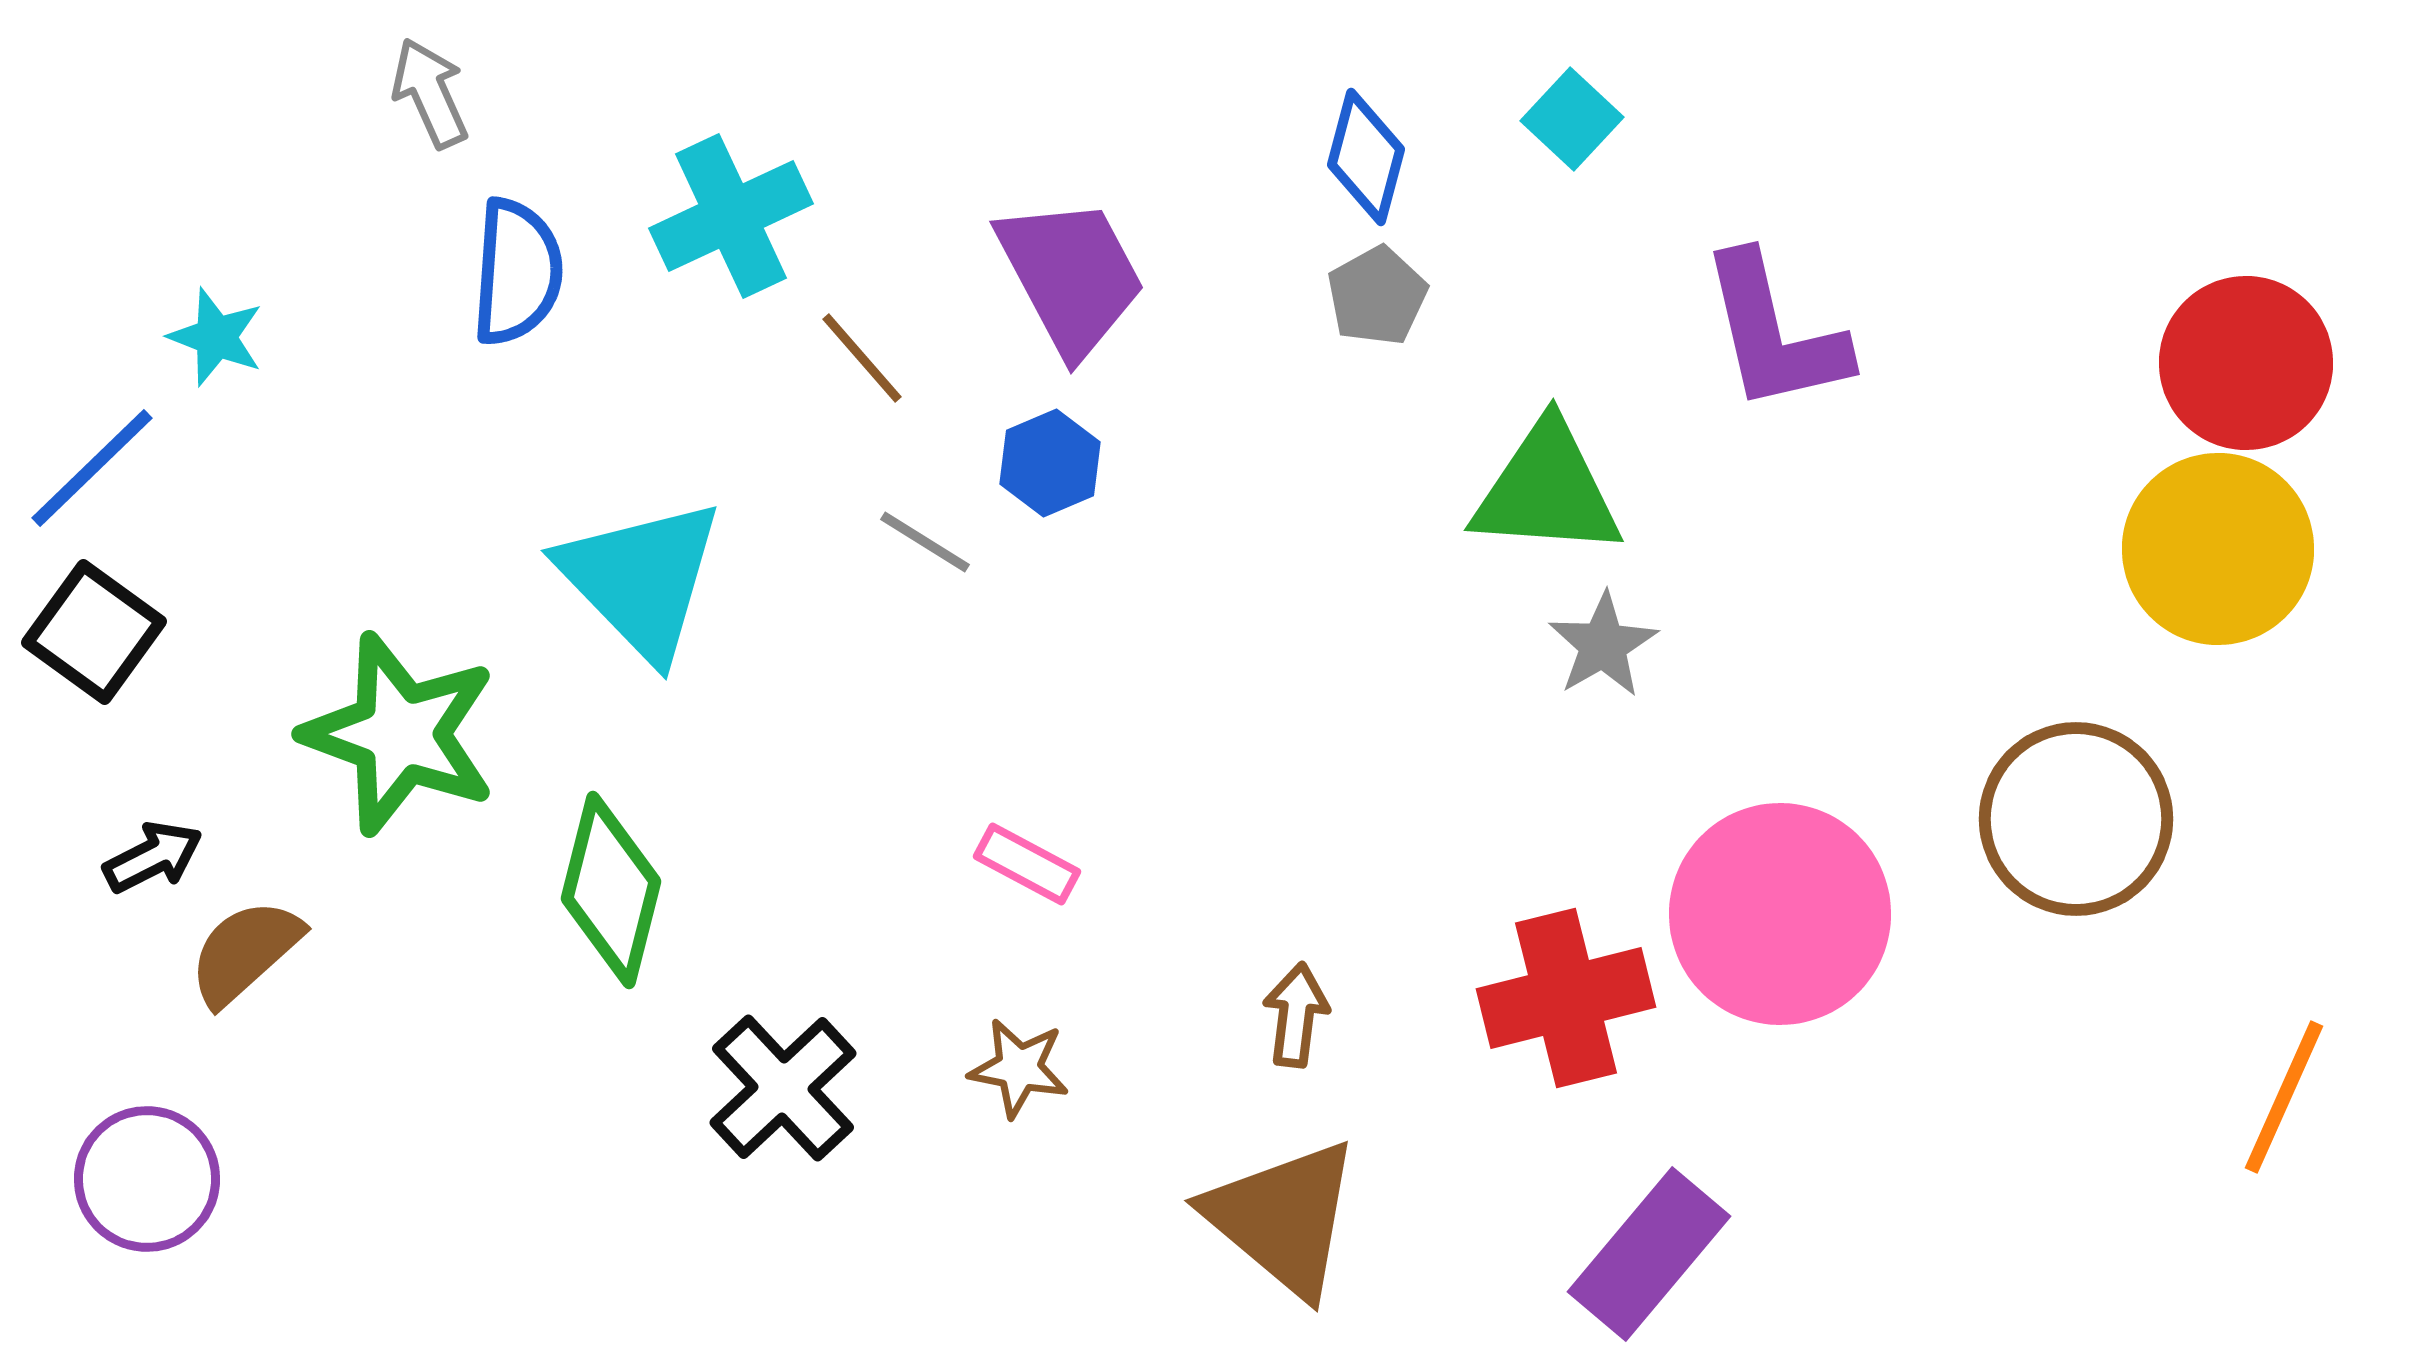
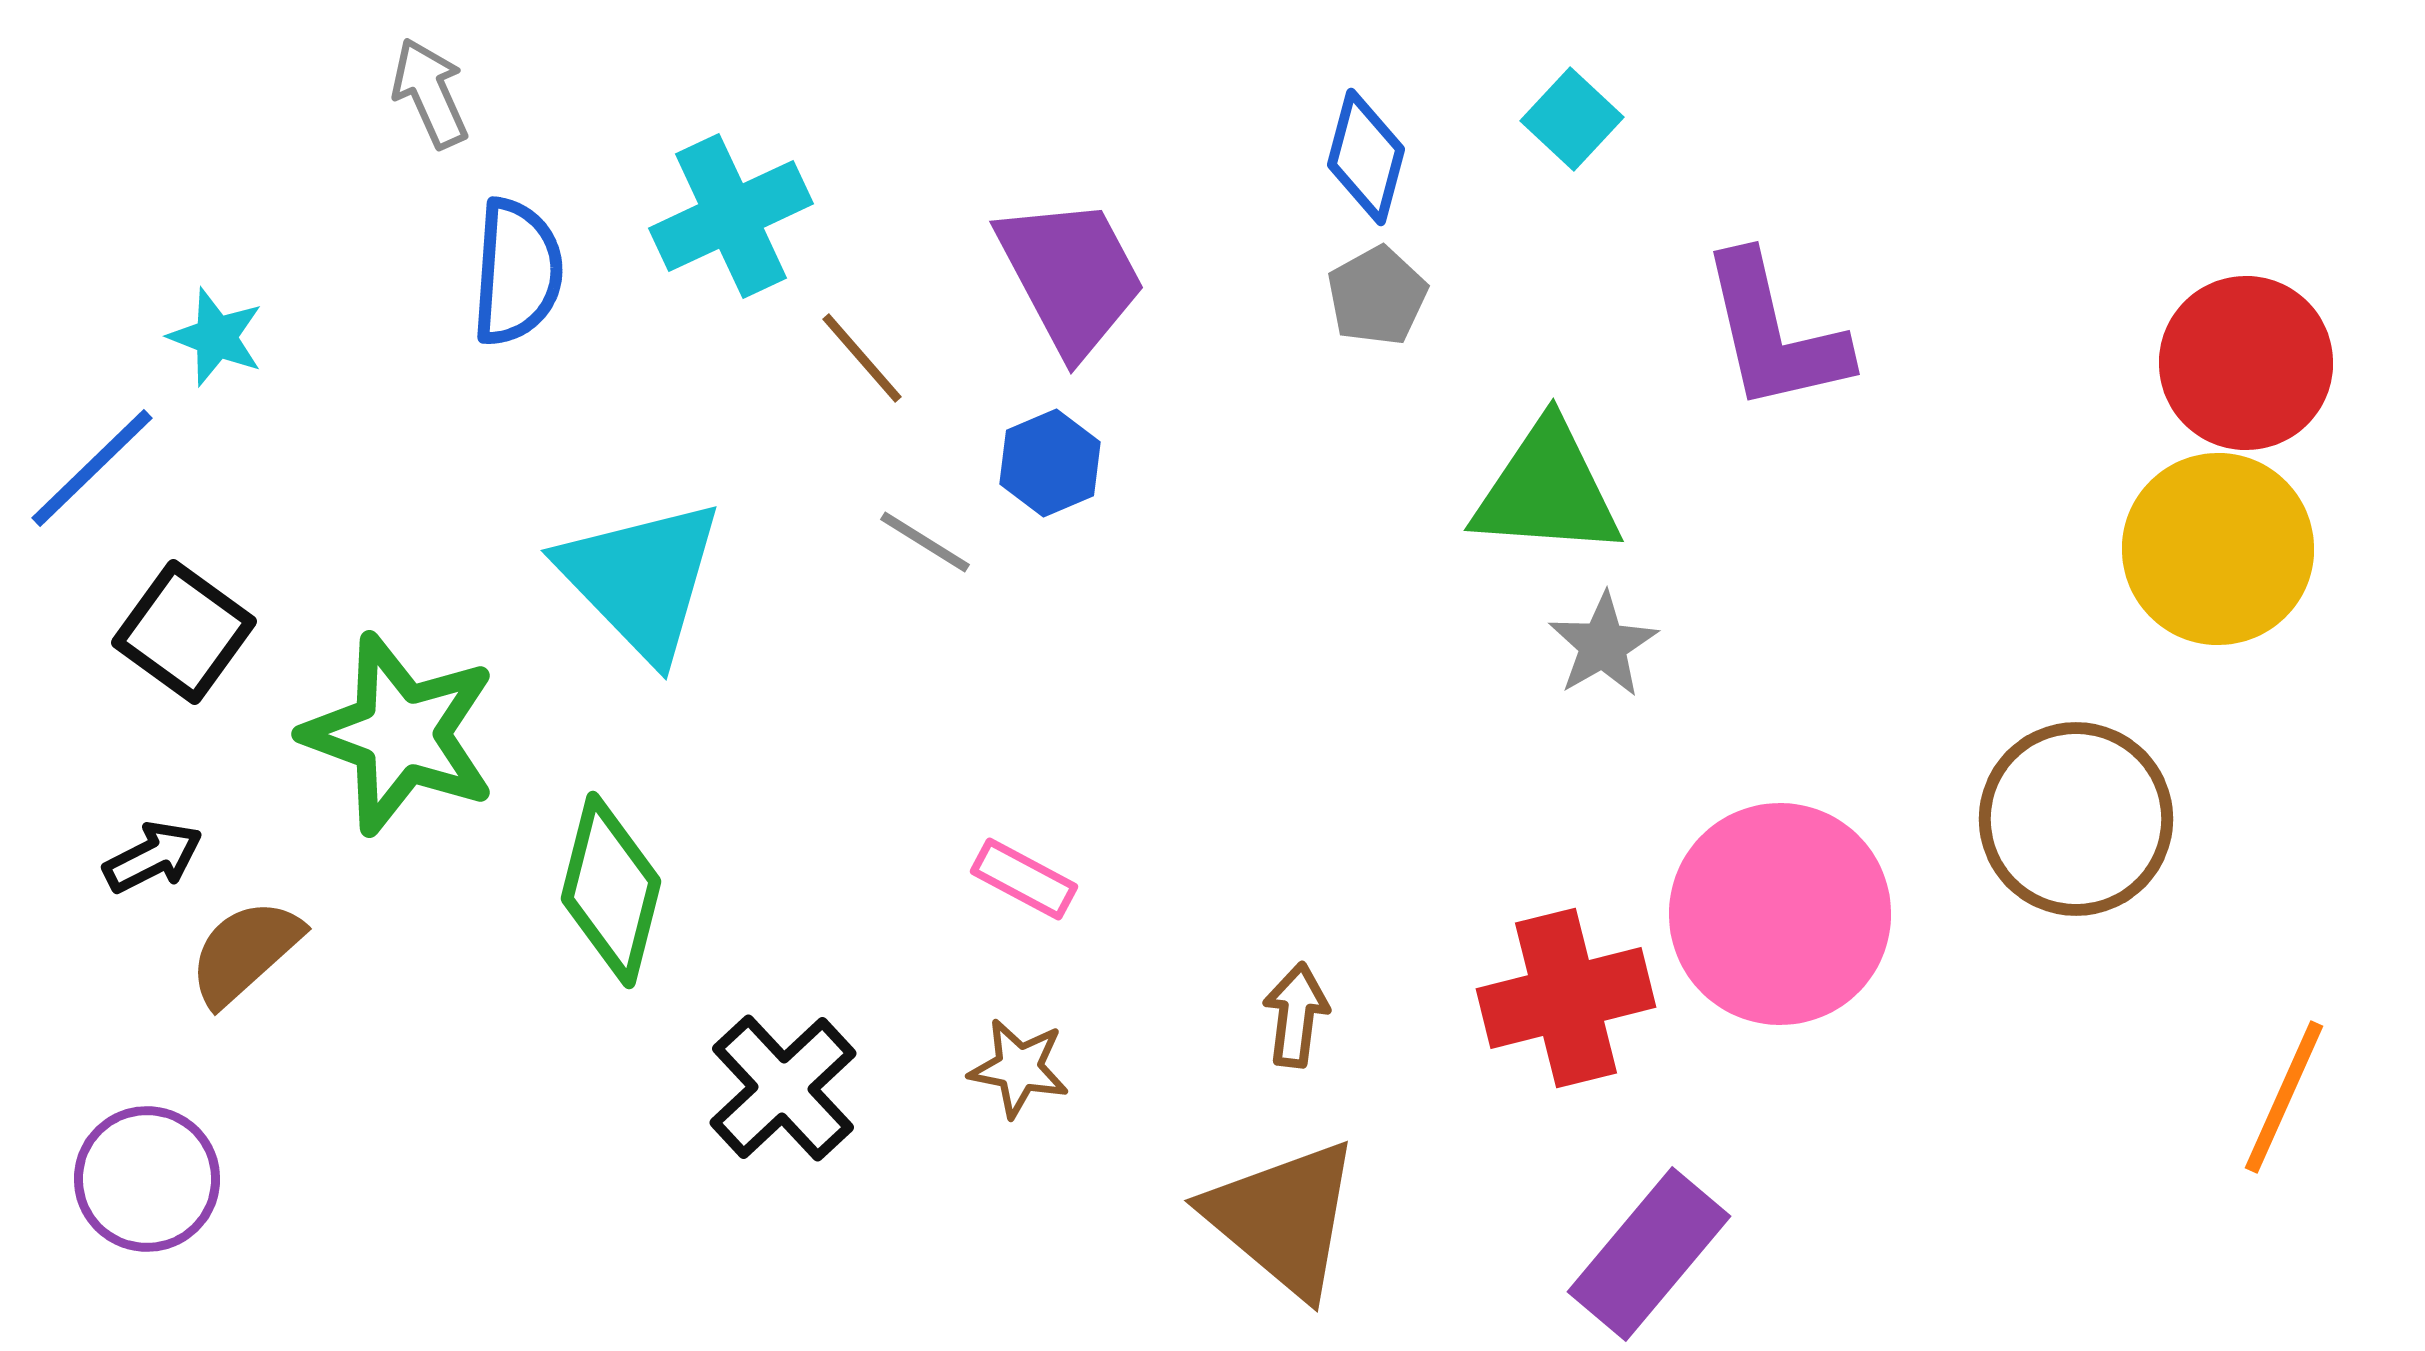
black square: moved 90 px right
pink rectangle: moved 3 px left, 15 px down
